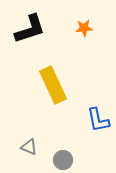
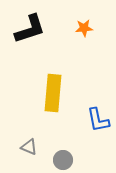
yellow rectangle: moved 8 px down; rotated 30 degrees clockwise
